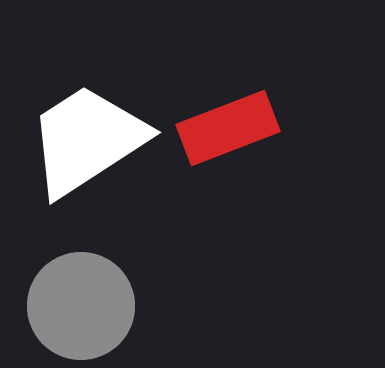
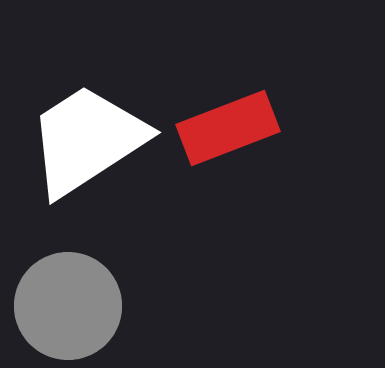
gray circle: moved 13 px left
